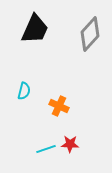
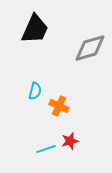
gray diamond: moved 14 px down; rotated 32 degrees clockwise
cyan semicircle: moved 11 px right
red star: moved 3 px up; rotated 18 degrees counterclockwise
